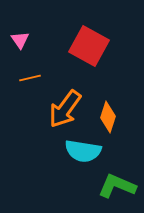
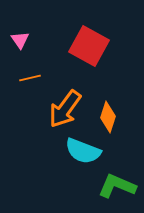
cyan semicircle: rotated 12 degrees clockwise
